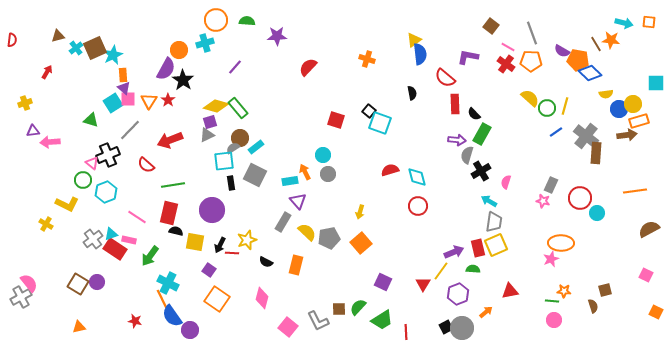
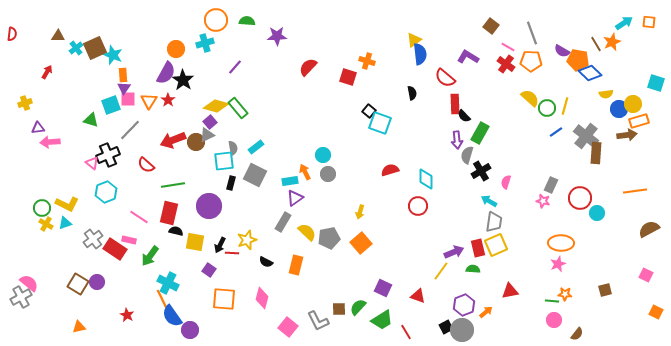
cyan arrow at (624, 23): rotated 48 degrees counterclockwise
brown triangle at (58, 36): rotated 16 degrees clockwise
red semicircle at (12, 40): moved 6 px up
orange star at (611, 40): moved 1 px right, 2 px down; rotated 30 degrees counterclockwise
orange circle at (179, 50): moved 3 px left, 1 px up
cyan star at (113, 55): rotated 24 degrees counterclockwise
purple L-shape at (468, 57): rotated 20 degrees clockwise
orange cross at (367, 59): moved 2 px down
purple semicircle at (166, 69): moved 4 px down
cyan square at (656, 83): rotated 18 degrees clockwise
purple triangle at (124, 88): rotated 24 degrees clockwise
cyan square at (113, 103): moved 2 px left, 2 px down; rotated 12 degrees clockwise
black semicircle at (474, 114): moved 10 px left, 2 px down
red square at (336, 120): moved 12 px right, 43 px up
purple square at (210, 122): rotated 24 degrees counterclockwise
purple triangle at (33, 131): moved 5 px right, 3 px up
green rectangle at (482, 134): moved 2 px left, 1 px up
brown circle at (240, 138): moved 44 px left, 4 px down
red arrow at (170, 140): moved 3 px right
purple arrow at (457, 140): rotated 78 degrees clockwise
gray semicircle at (233, 148): rotated 112 degrees clockwise
cyan diamond at (417, 177): moved 9 px right, 2 px down; rotated 15 degrees clockwise
green circle at (83, 180): moved 41 px left, 28 px down
black rectangle at (231, 183): rotated 24 degrees clockwise
purple triangle at (298, 201): moved 3 px left, 3 px up; rotated 36 degrees clockwise
purple circle at (212, 210): moved 3 px left, 4 px up
pink line at (137, 217): moved 2 px right
cyan triangle at (111, 234): moved 46 px left, 11 px up
pink star at (551, 259): moved 7 px right, 5 px down
purple square at (383, 282): moved 6 px down
pink semicircle at (29, 283): rotated 12 degrees counterclockwise
red triangle at (423, 284): moved 5 px left, 12 px down; rotated 42 degrees counterclockwise
orange star at (564, 291): moved 1 px right, 3 px down
purple hexagon at (458, 294): moved 6 px right, 11 px down
orange square at (217, 299): moved 7 px right; rotated 30 degrees counterclockwise
brown semicircle at (593, 306): moved 16 px left, 28 px down; rotated 56 degrees clockwise
red star at (135, 321): moved 8 px left, 6 px up; rotated 16 degrees clockwise
gray circle at (462, 328): moved 2 px down
red line at (406, 332): rotated 28 degrees counterclockwise
